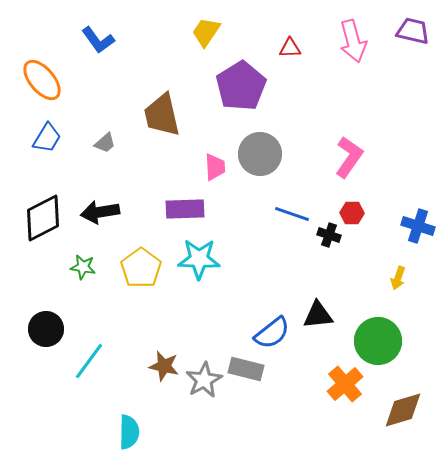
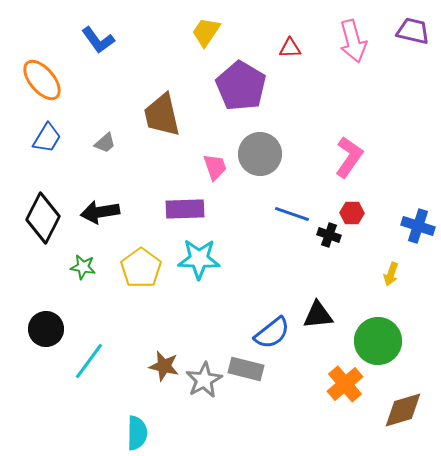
purple pentagon: rotated 9 degrees counterclockwise
pink trapezoid: rotated 16 degrees counterclockwise
black diamond: rotated 36 degrees counterclockwise
yellow arrow: moved 7 px left, 4 px up
cyan semicircle: moved 8 px right, 1 px down
